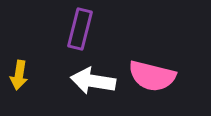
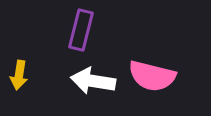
purple rectangle: moved 1 px right, 1 px down
